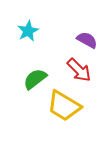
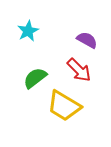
green semicircle: moved 1 px up
